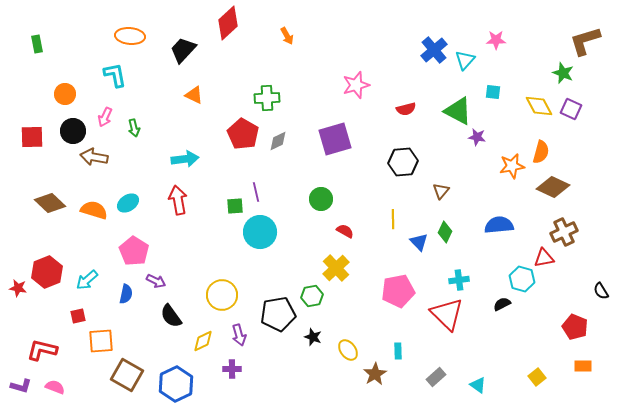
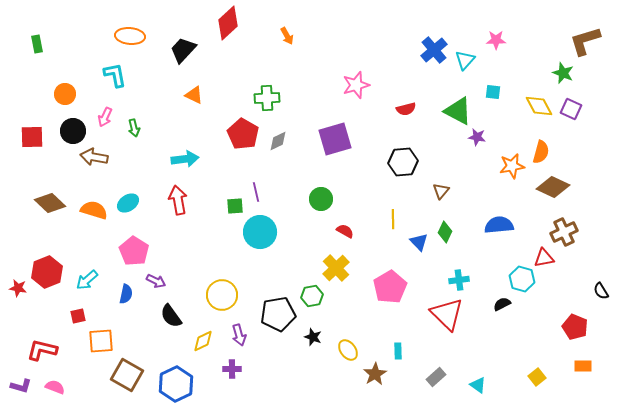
pink pentagon at (398, 291): moved 8 px left, 4 px up; rotated 20 degrees counterclockwise
